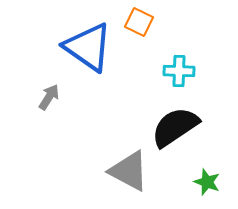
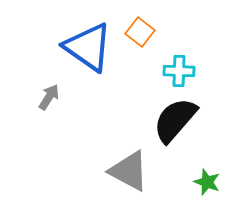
orange square: moved 1 px right, 10 px down; rotated 12 degrees clockwise
black semicircle: moved 7 px up; rotated 15 degrees counterclockwise
